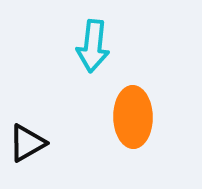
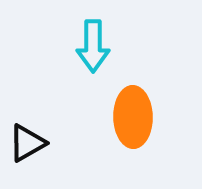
cyan arrow: rotated 6 degrees counterclockwise
